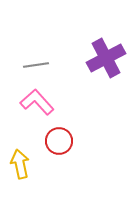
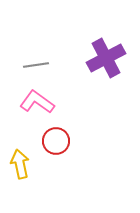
pink L-shape: rotated 12 degrees counterclockwise
red circle: moved 3 px left
